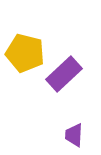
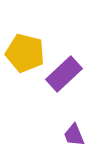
purple trapezoid: rotated 25 degrees counterclockwise
